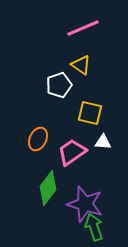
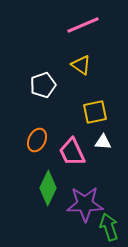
pink line: moved 3 px up
white pentagon: moved 16 px left
yellow square: moved 5 px right, 1 px up; rotated 25 degrees counterclockwise
orange ellipse: moved 1 px left, 1 px down
pink trapezoid: rotated 80 degrees counterclockwise
green diamond: rotated 12 degrees counterclockwise
purple star: rotated 18 degrees counterclockwise
green arrow: moved 15 px right
